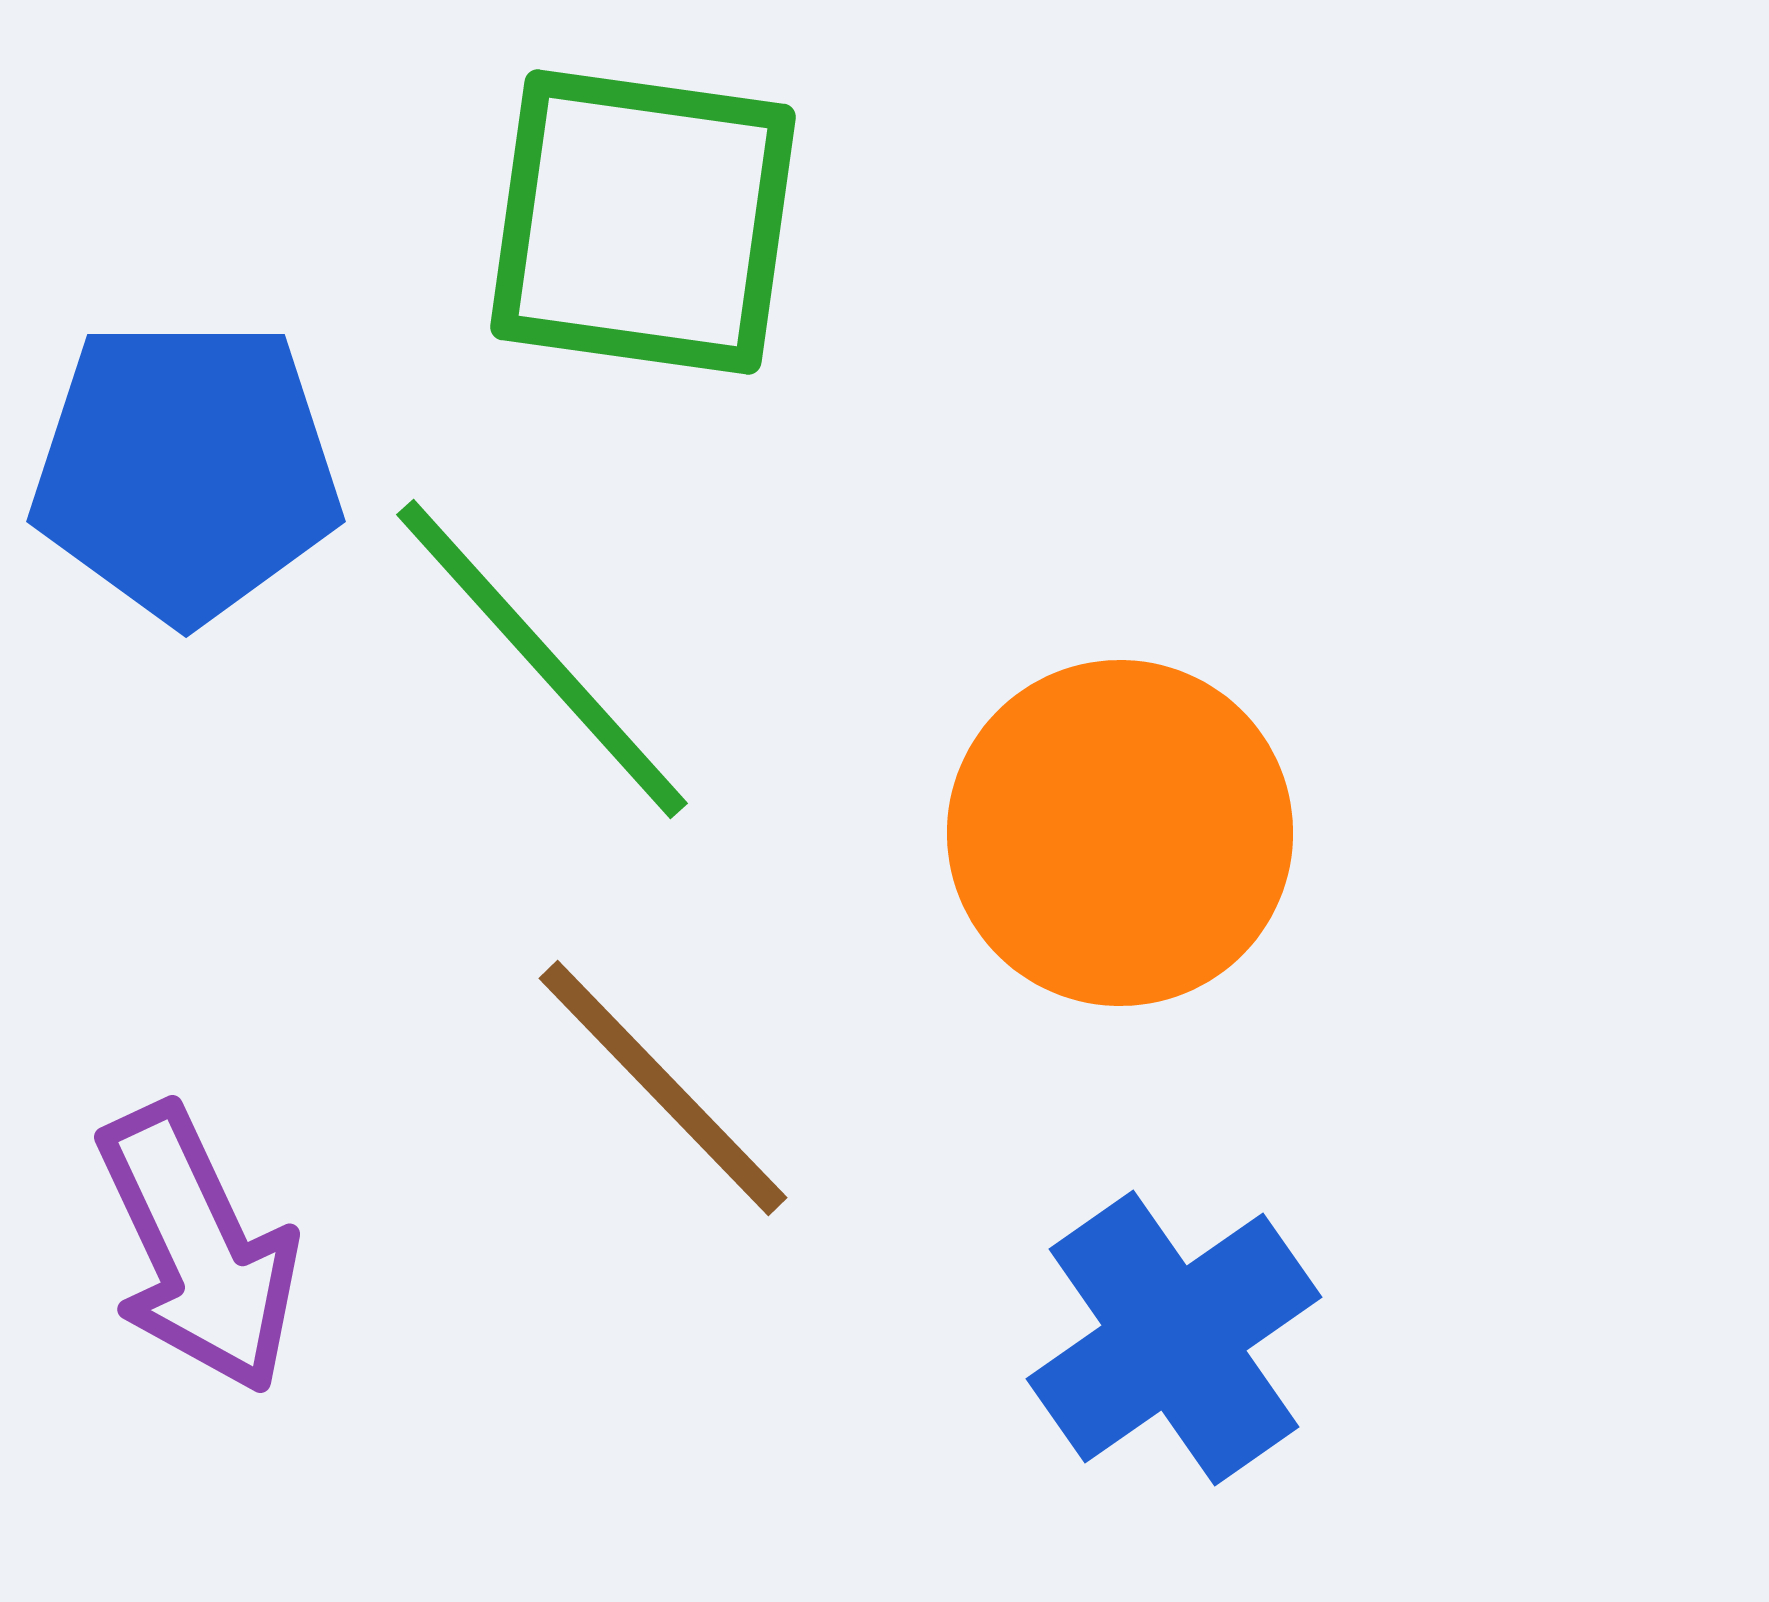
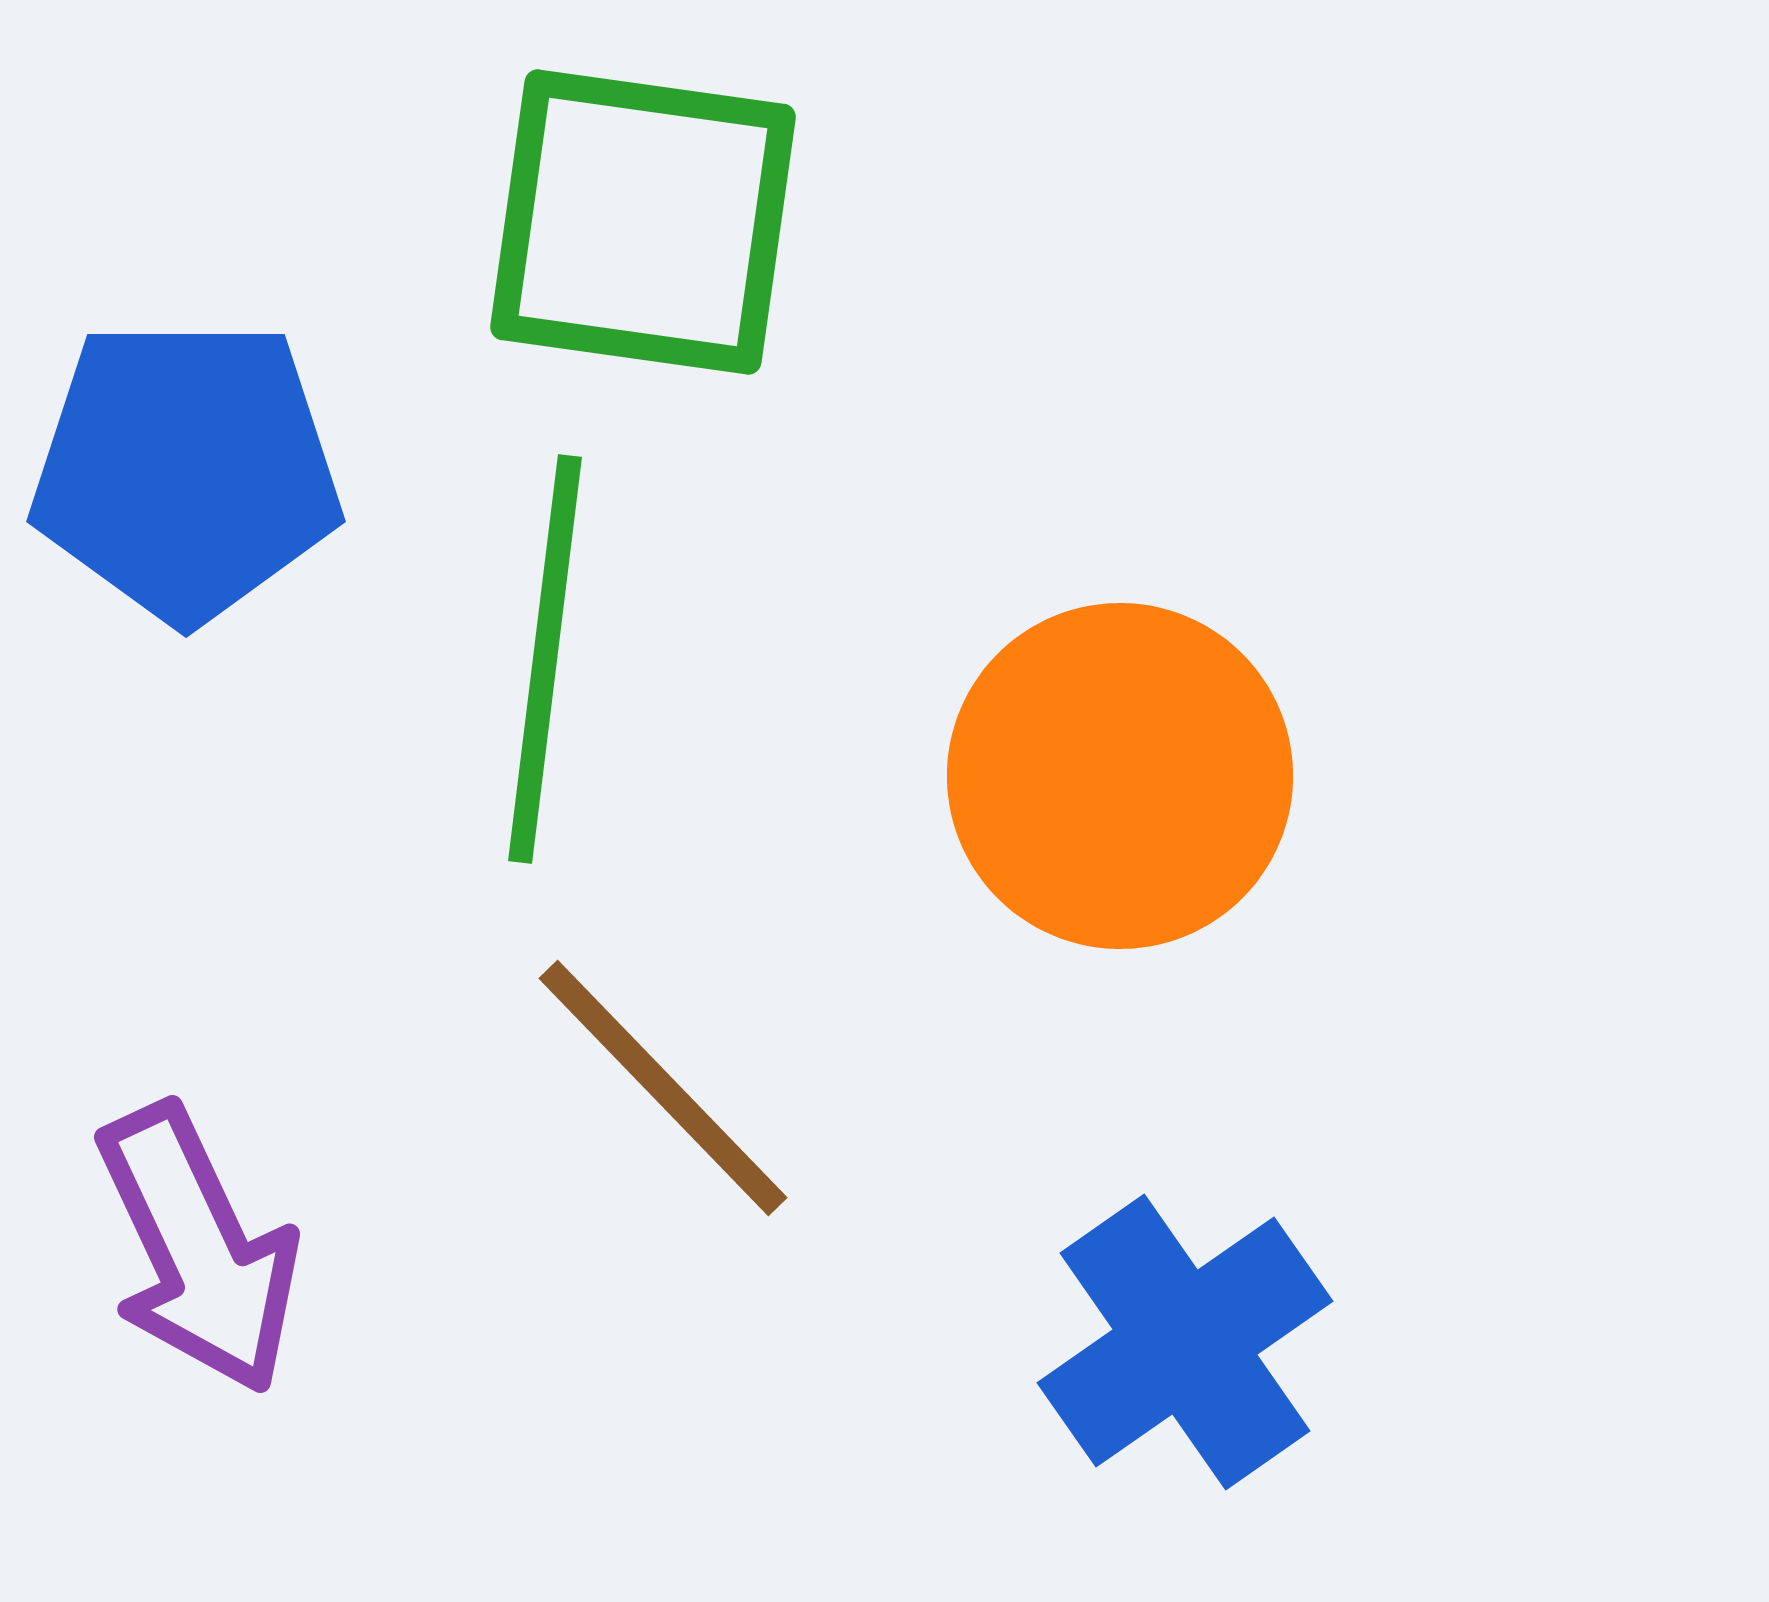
green line: moved 3 px right; rotated 49 degrees clockwise
orange circle: moved 57 px up
blue cross: moved 11 px right, 4 px down
